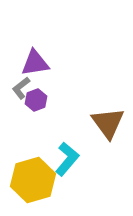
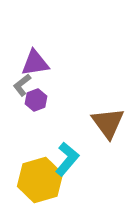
gray L-shape: moved 1 px right, 3 px up
yellow hexagon: moved 7 px right
